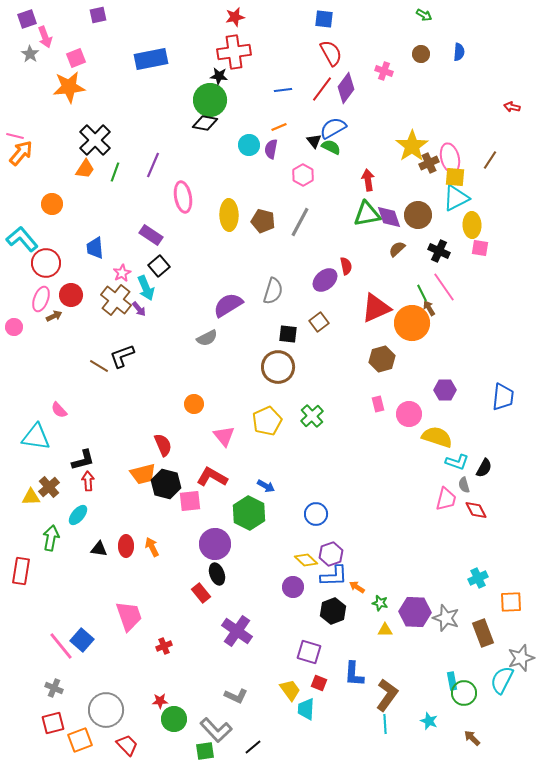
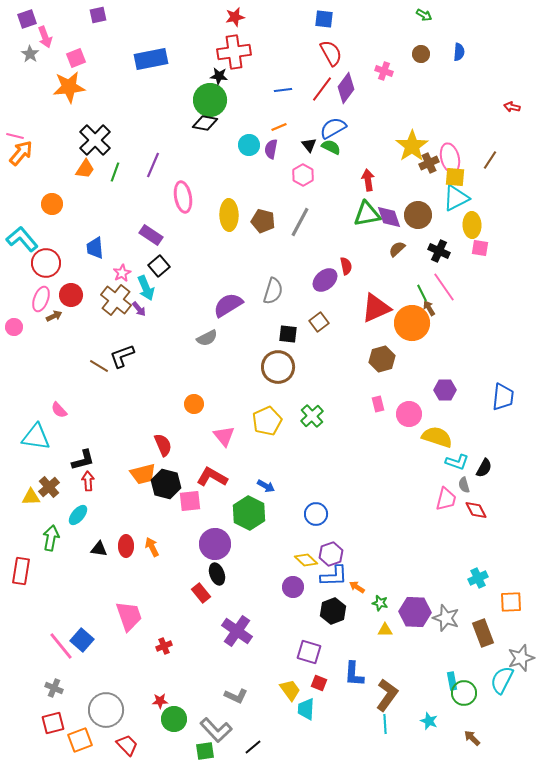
black triangle at (314, 141): moved 5 px left, 4 px down
